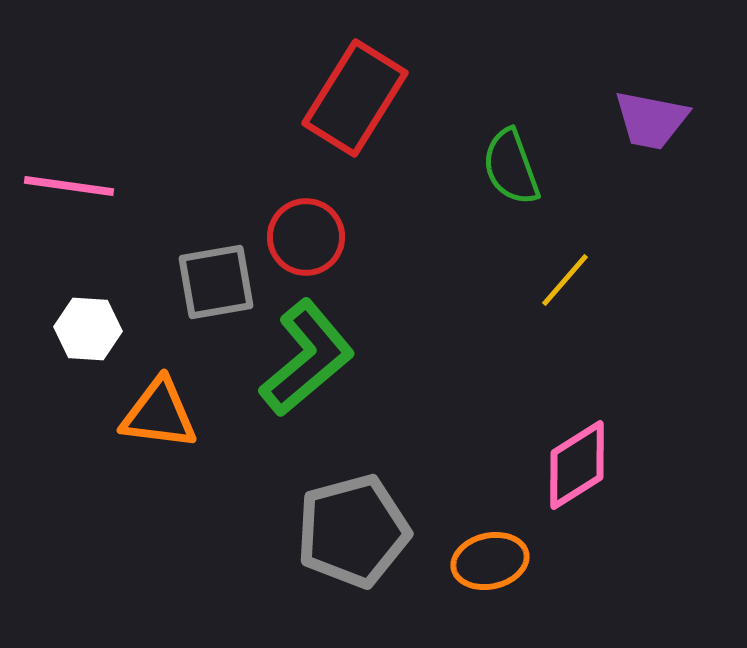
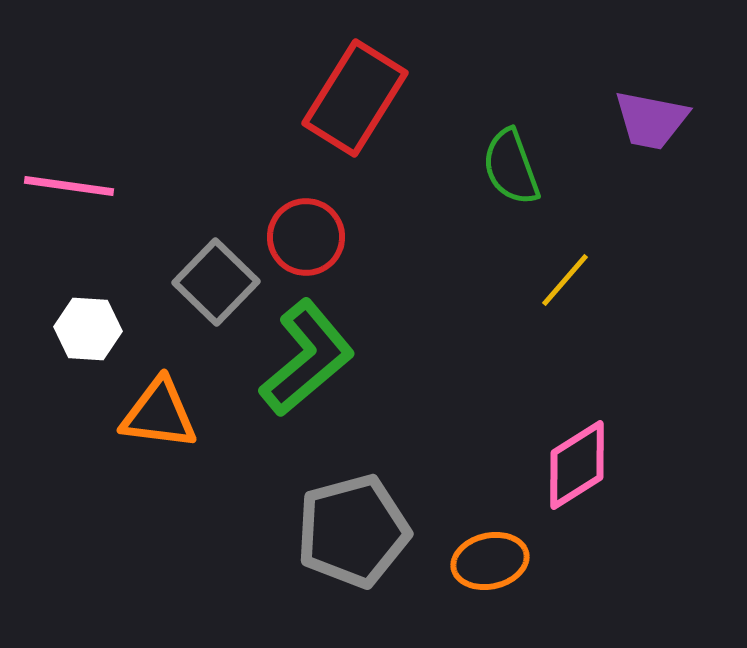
gray square: rotated 36 degrees counterclockwise
